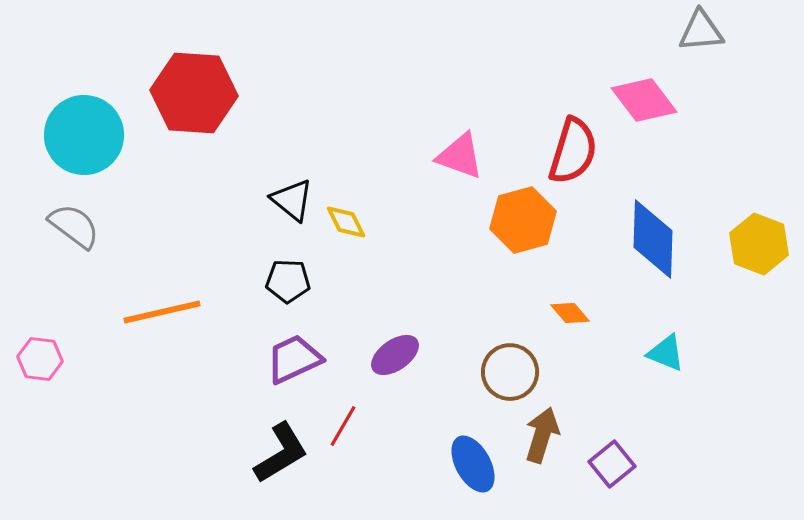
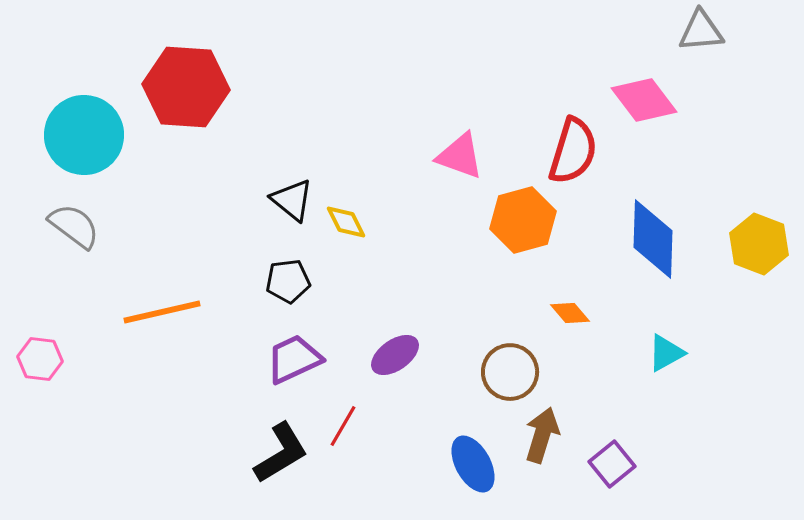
red hexagon: moved 8 px left, 6 px up
black pentagon: rotated 9 degrees counterclockwise
cyan triangle: rotated 51 degrees counterclockwise
